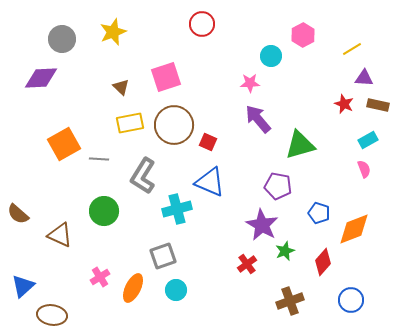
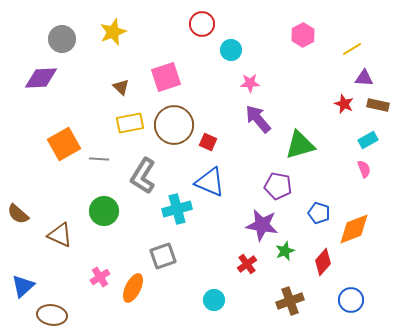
cyan circle at (271, 56): moved 40 px left, 6 px up
purple star at (262, 225): rotated 20 degrees counterclockwise
cyan circle at (176, 290): moved 38 px right, 10 px down
